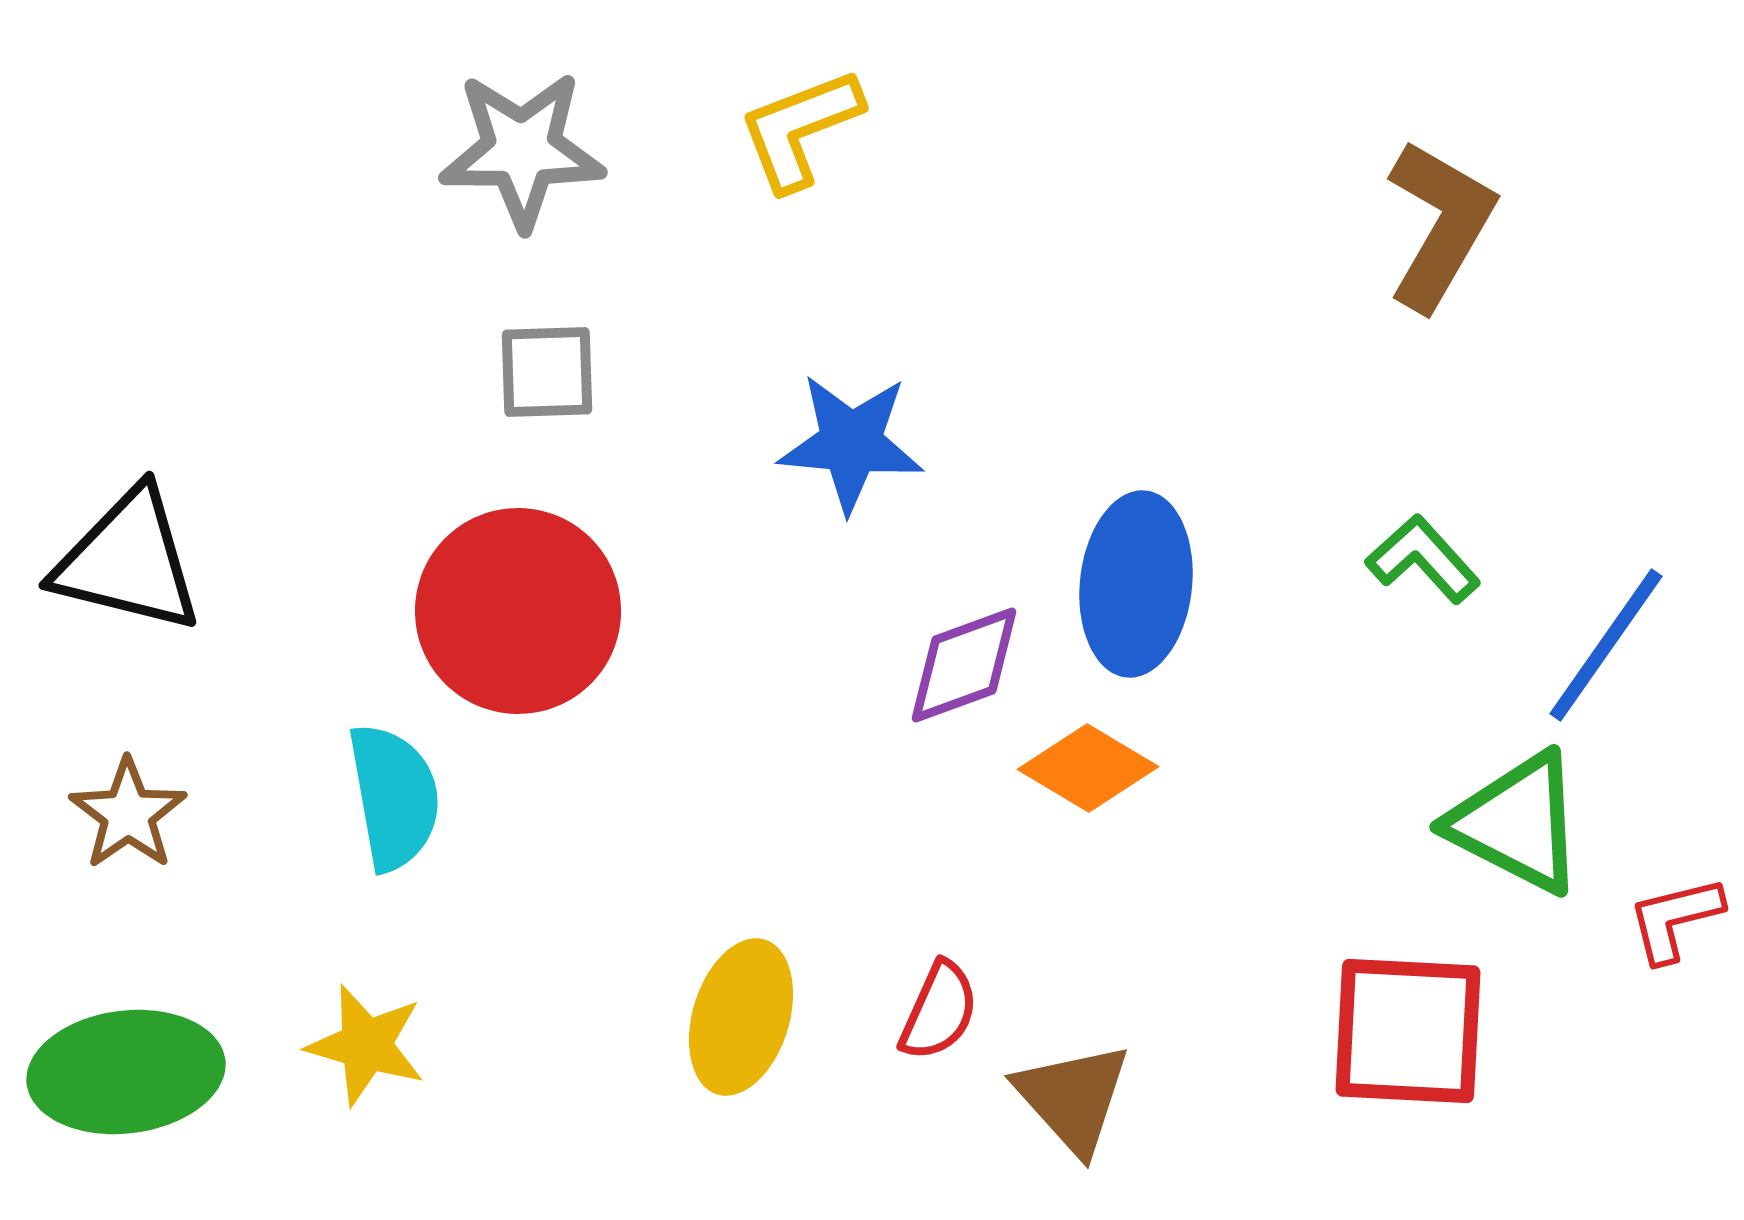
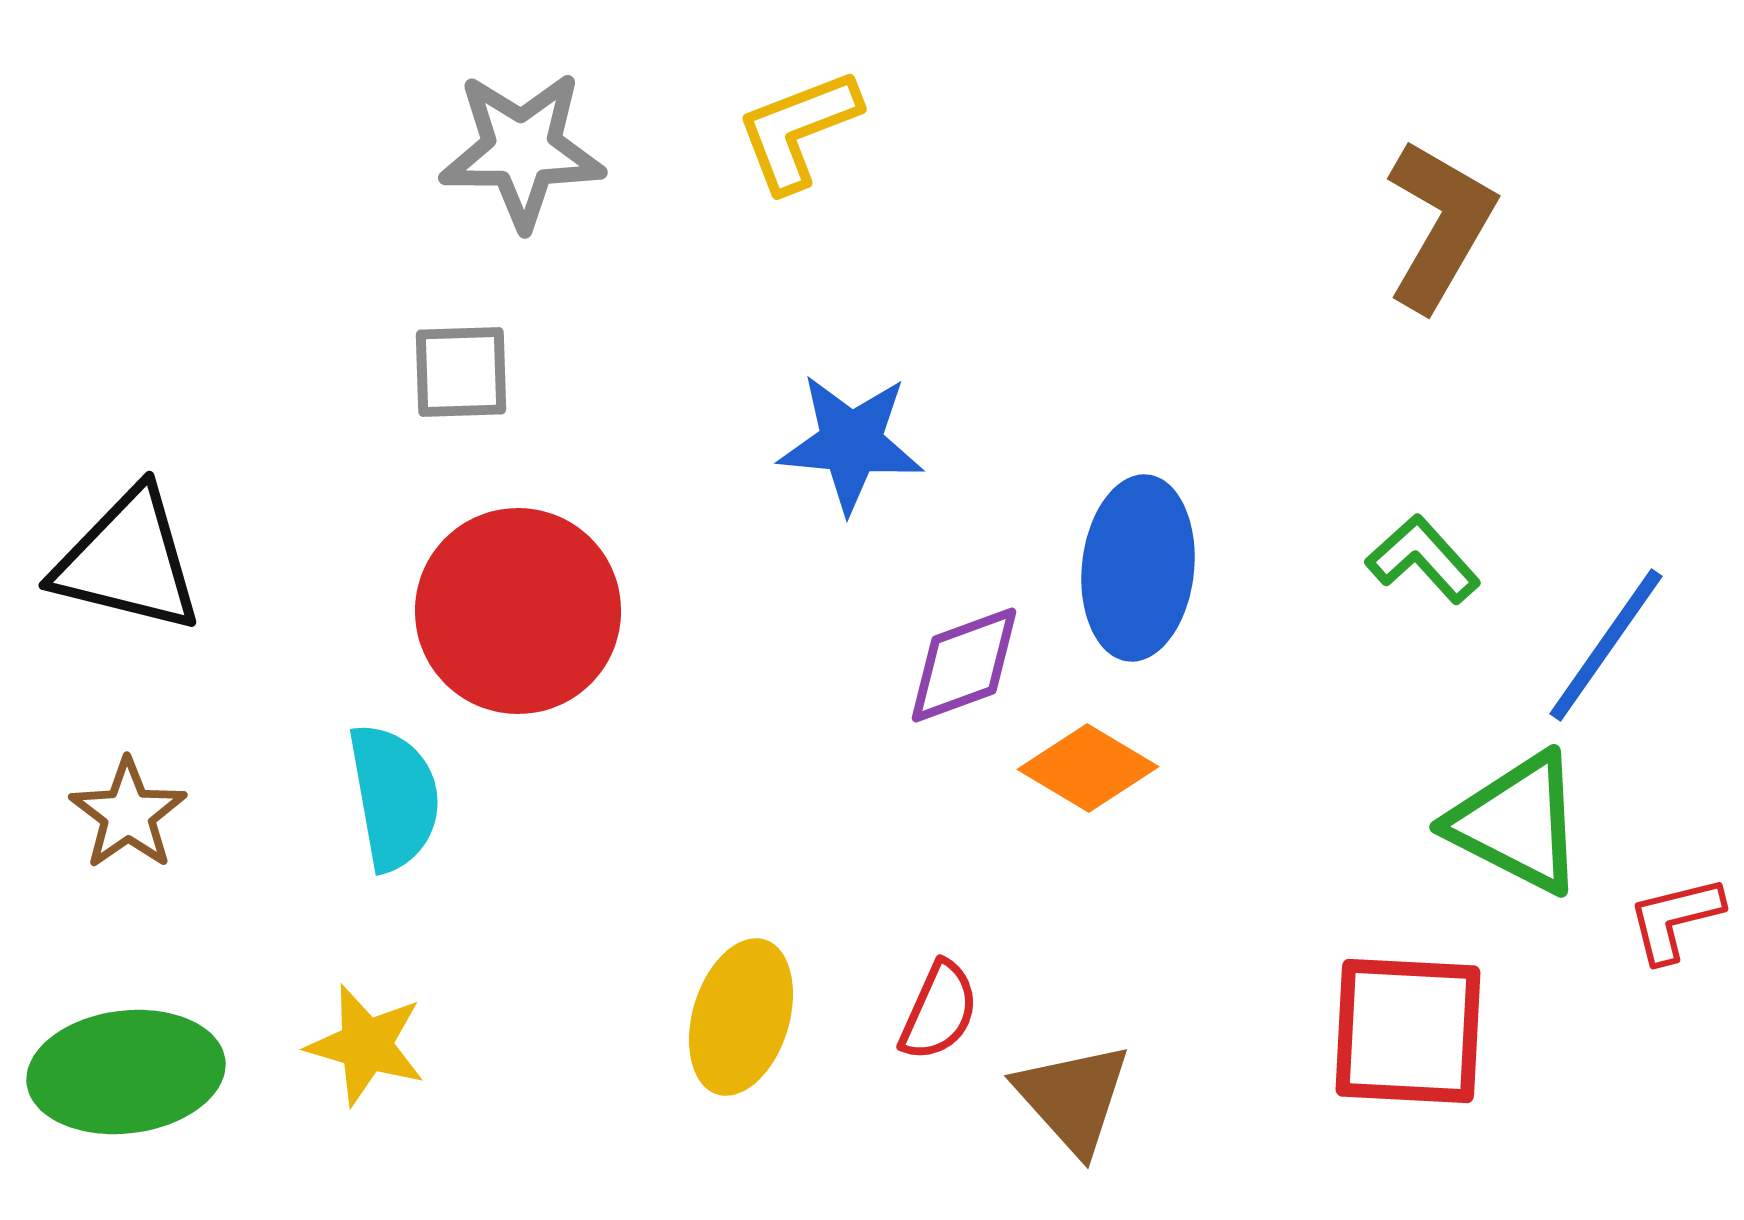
yellow L-shape: moved 2 px left, 1 px down
gray square: moved 86 px left
blue ellipse: moved 2 px right, 16 px up
